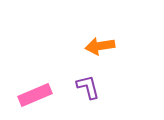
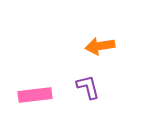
pink rectangle: rotated 16 degrees clockwise
